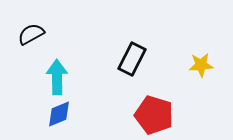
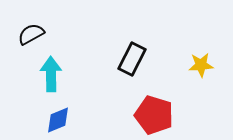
cyan arrow: moved 6 px left, 3 px up
blue diamond: moved 1 px left, 6 px down
